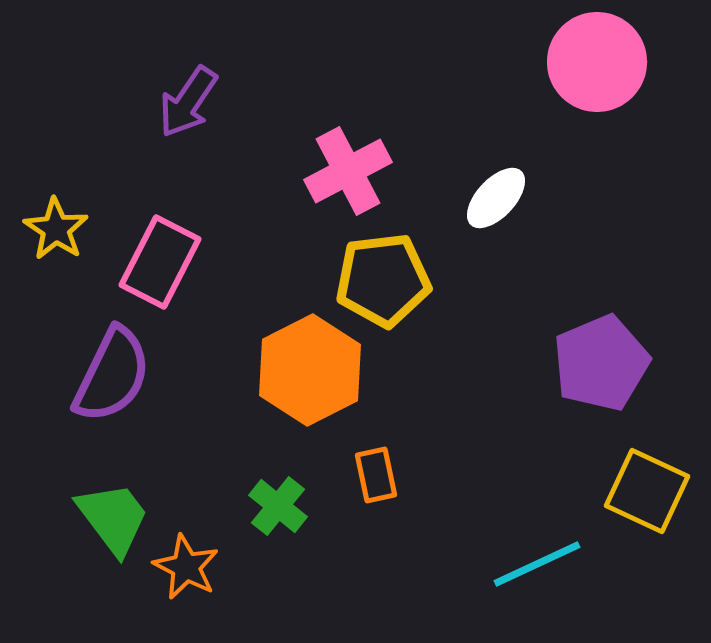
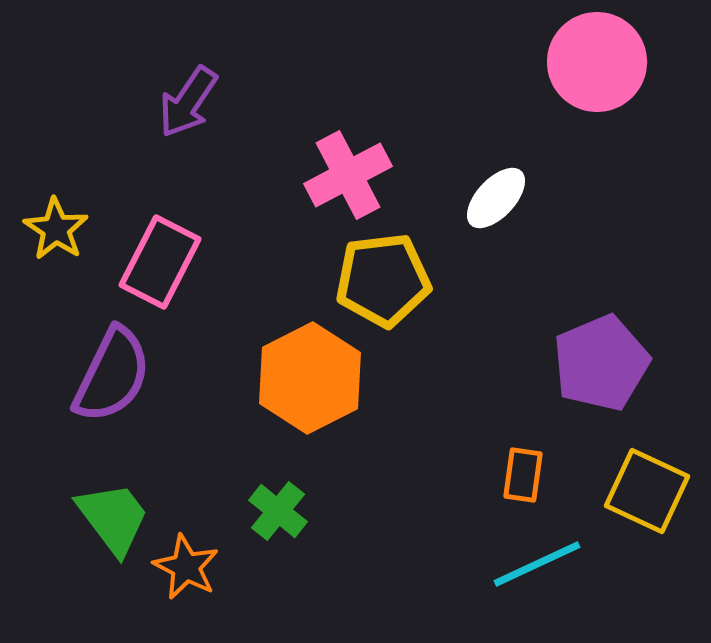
pink cross: moved 4 px down
orange hexagon: moved 8 px down
orange rectangle: moved 147 px right; rotated 20 degrees clockwise
green cross: moved 5 px down
